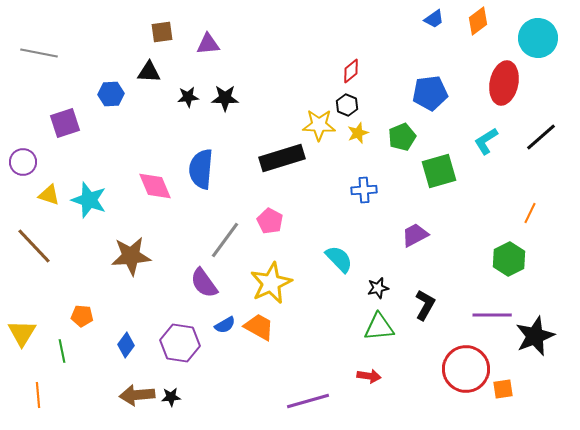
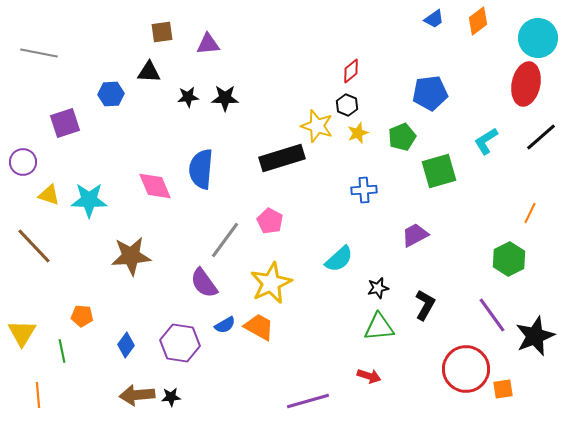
red ellipse at (504, 83): moved 22 px right, 1 px down
yellow star at (319, 125): moved 2 px left, 1 px down; rotated 16 degrees clockwise
cyan star at (89, 200): rotated 18 degrees counterclockwise
cyan semicircle at (339, 259): rotated 92 degrees clockwise
purple line at (492, 315): rotated 54 degrees clockwise
red arrow at (369, 376): rotated 10 degrees clockwise
